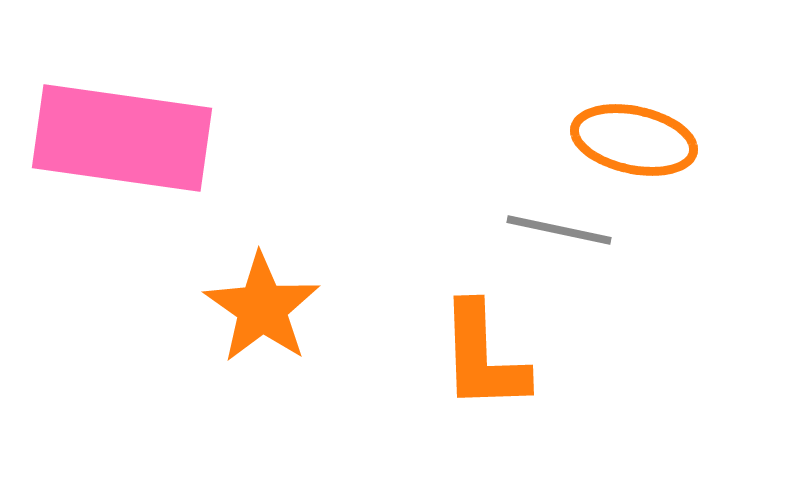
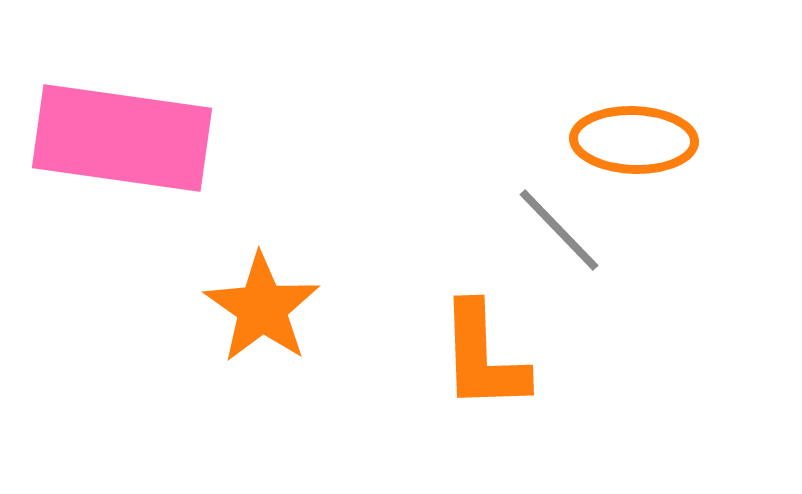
orange ellipse: rotated 10 degrees counterclockwise
gray line: rotated 34 degrees clockwise
